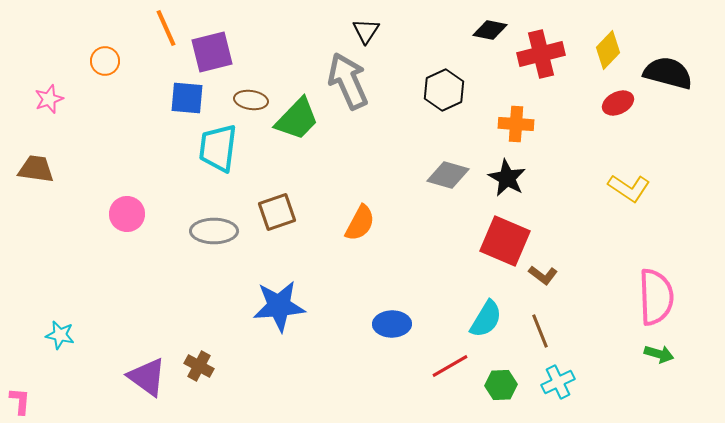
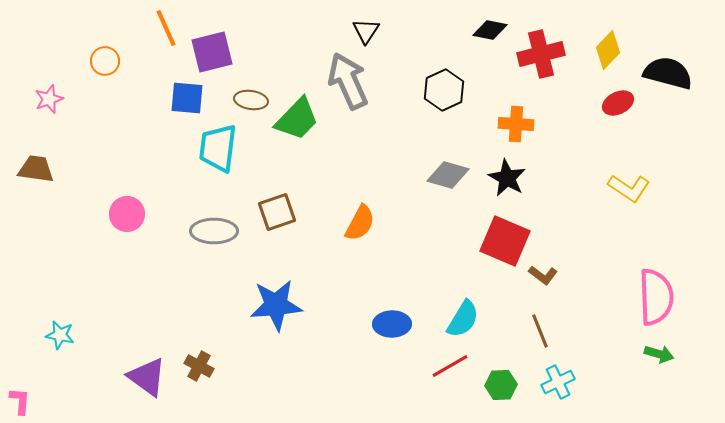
blue star: moved 3 px left, 1 px up
cyan semicircle: moved 23 px left
